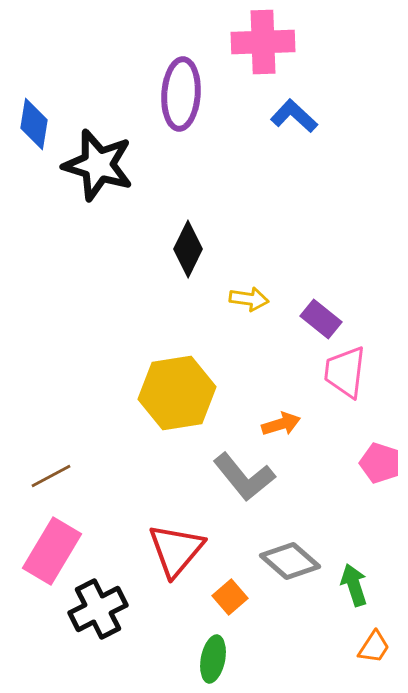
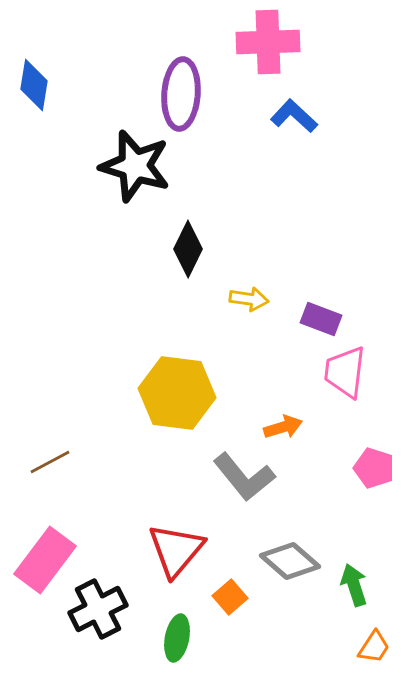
pink cross: moved 5 px right
blue diamond: moved 39 px up
black star: moved 37 px right, 1 px down
purple rectangle: rotated 18 degrees counterclockwise
yellow hexagon: rotated 16 degrees clockwise
orange arrow: moved 2 px right, 3 px down
pink pentagon: moved 6 px left, 5 px down
brown line: moved 1 px left, 14 px up
pink rectangle: moved 7 px left, 9 px down; rotated 6 degrees clockwise
green ellipse: moved 36 px left, 21 px up
